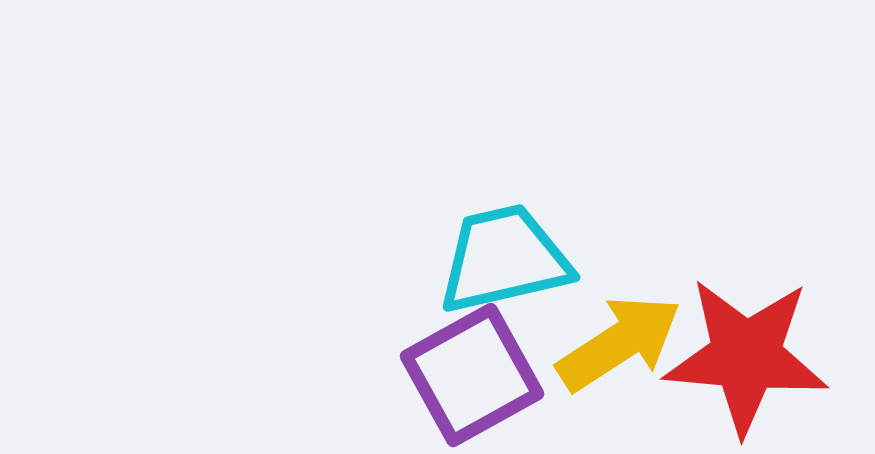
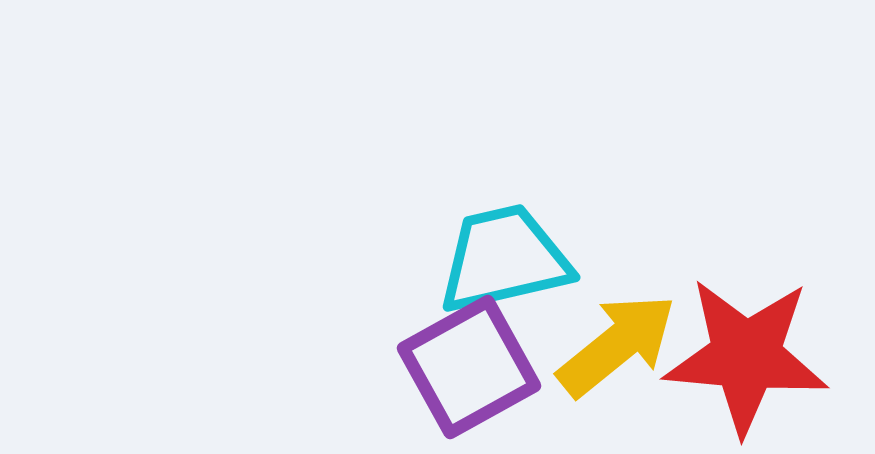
yellow arrow: moved 2 px left, 2 px down; rotated 6 degrees counterclockwise
purple square: moved 3 px left, 8 px up
